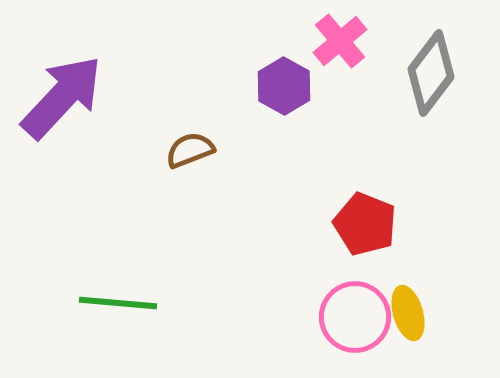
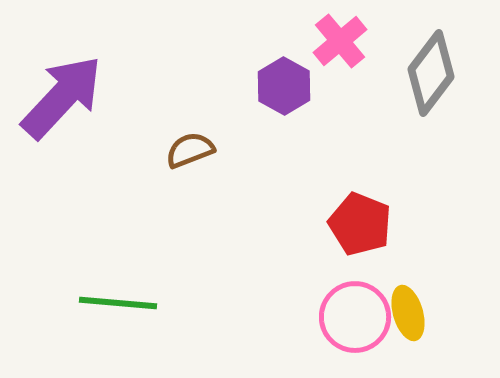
red pentagon: moved 5 px left
